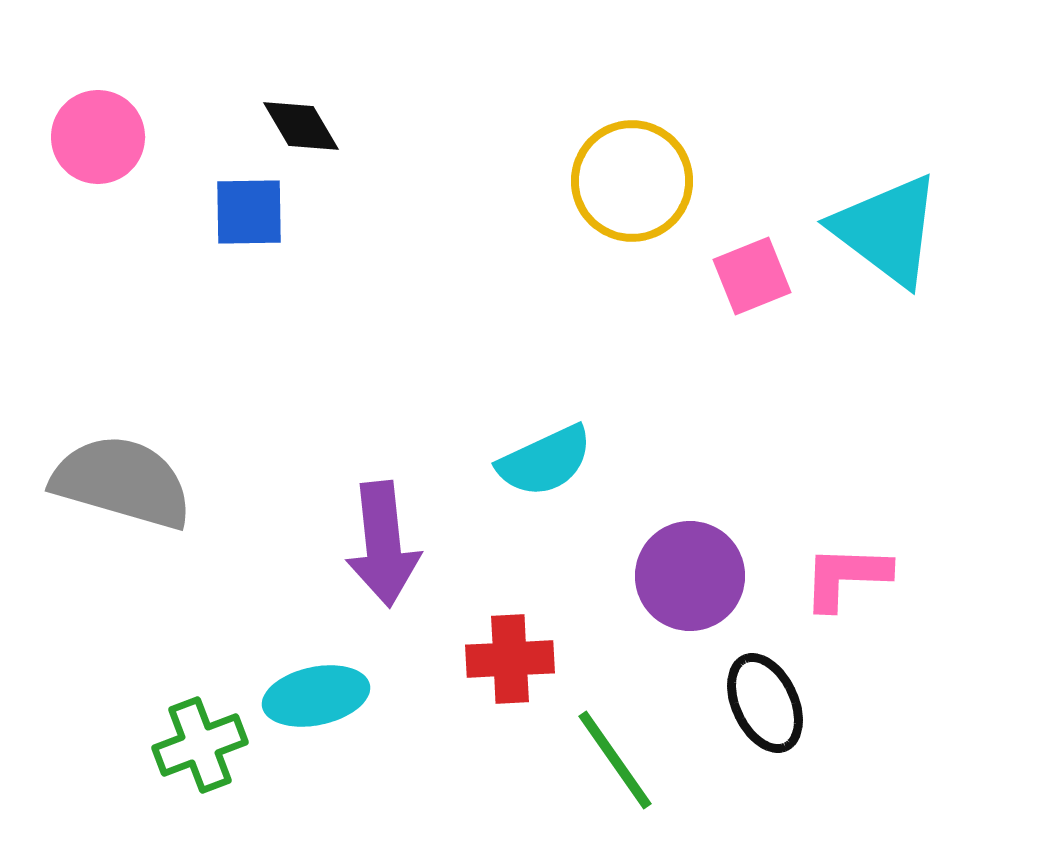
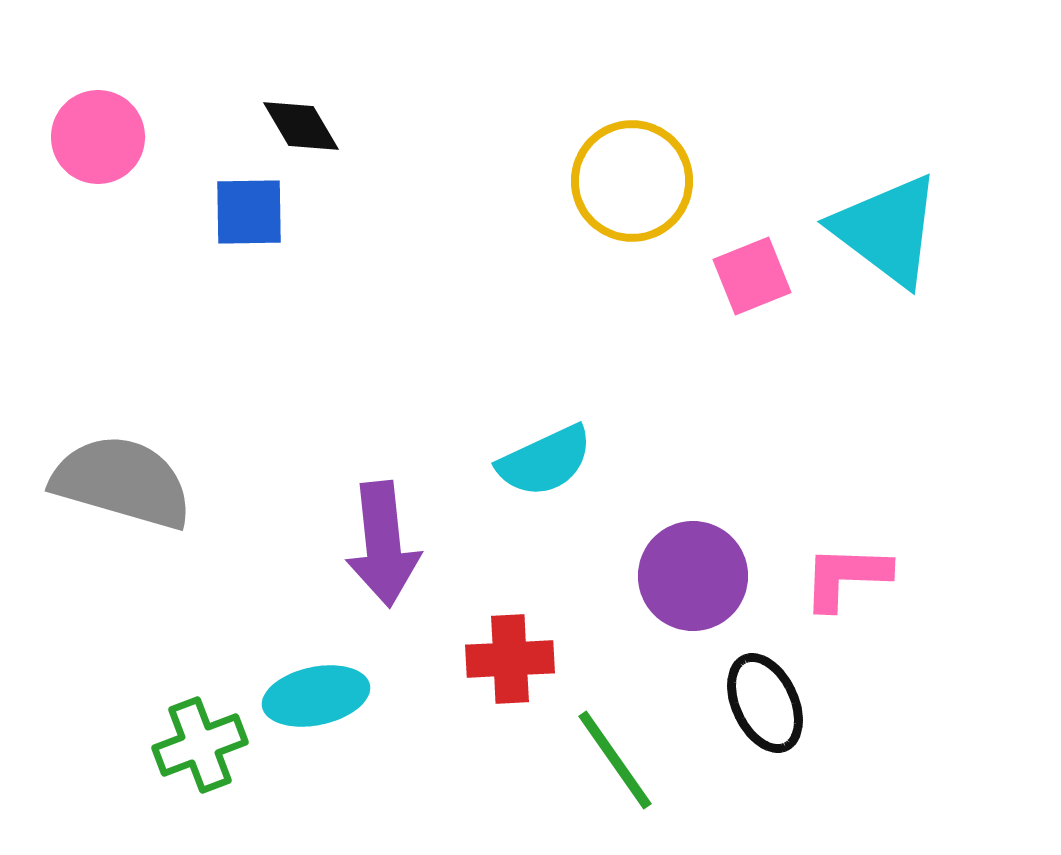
purple circle: moved 3 px right
